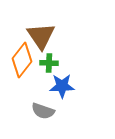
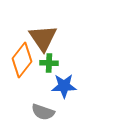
brown triangle: moved 2 px right, 2 px down
blue star: moved 2 px right
gray semicircle: moved 1 px down
